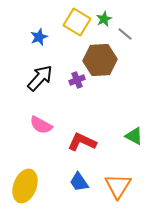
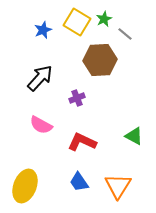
blue star: moved 4 px right, 7 px up
purple cross: moved 18 px down
